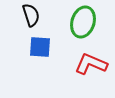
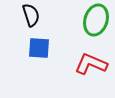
green ellipse: moved 13 px right, 2 px up
blue square: moved 1 px left, 1 px down
